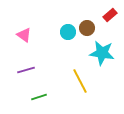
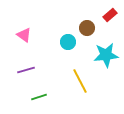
cyan circle: moved 10 px down
cyan star: moved 4 px right, 2 px down; rotated 15 degrees counterclockwise
